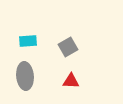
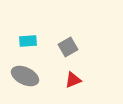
gray ellipse: rotated 60 degrees counterclockwise
red triangle: moved 2 px right, 1 px up; rotated 24 degrees counterclockwise
